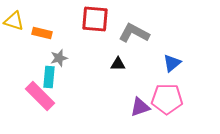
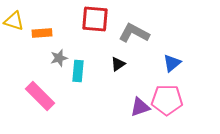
orange rectangle: rotated 18 degrees counterclockwise
black triangle: rotated 35 degrees counterclockwise
cyan rectangle: moved 29 px right, 6 px up
pink pentagon: moved 1 px down
